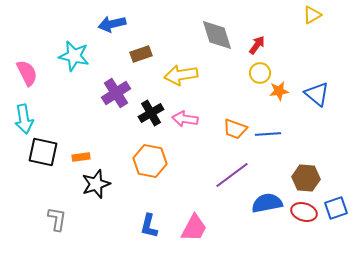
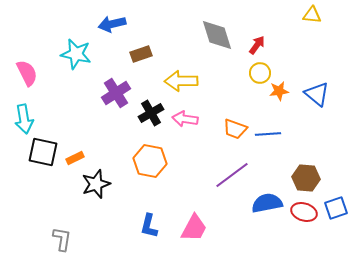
yellow triangle: rotated 36 degrees clockwise
cyan star: moved 2 px right, 2 px up
yellow arrow: moved 6 px down; rotated 8 degrees clockwise
orange rectangle: moved 6 px left, 1 px down; rotated 18 degrees counterclockwise
gray L-shape: moved 5 px right, 20 px down
